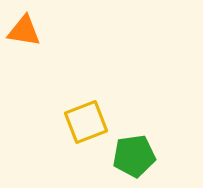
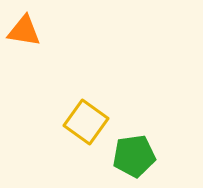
yellow square: rotated 33 degrees counterclockwise
